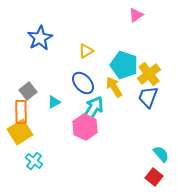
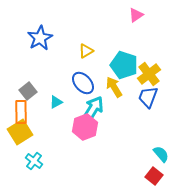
cyan triangle: moved 2 px right
pink hexagon: rotated 15 degrees clockwise
red square: moved 1 px up
